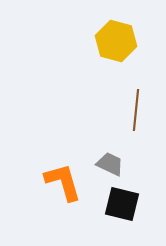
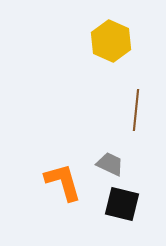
yellow hexagon: moved 5 px left; rotated 9 degrees clockwise
